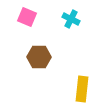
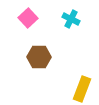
pink square: moved 1 px right, 1 px down; rotated 24 degrees clockwise
yellow rectangle: rotated 15 degrees clockwise
